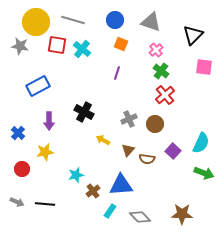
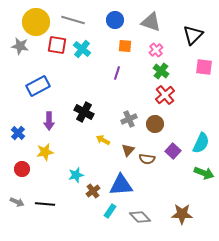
orange square: moved 4 px right, 2 px down; rotated 16 degrees counterclockwise
